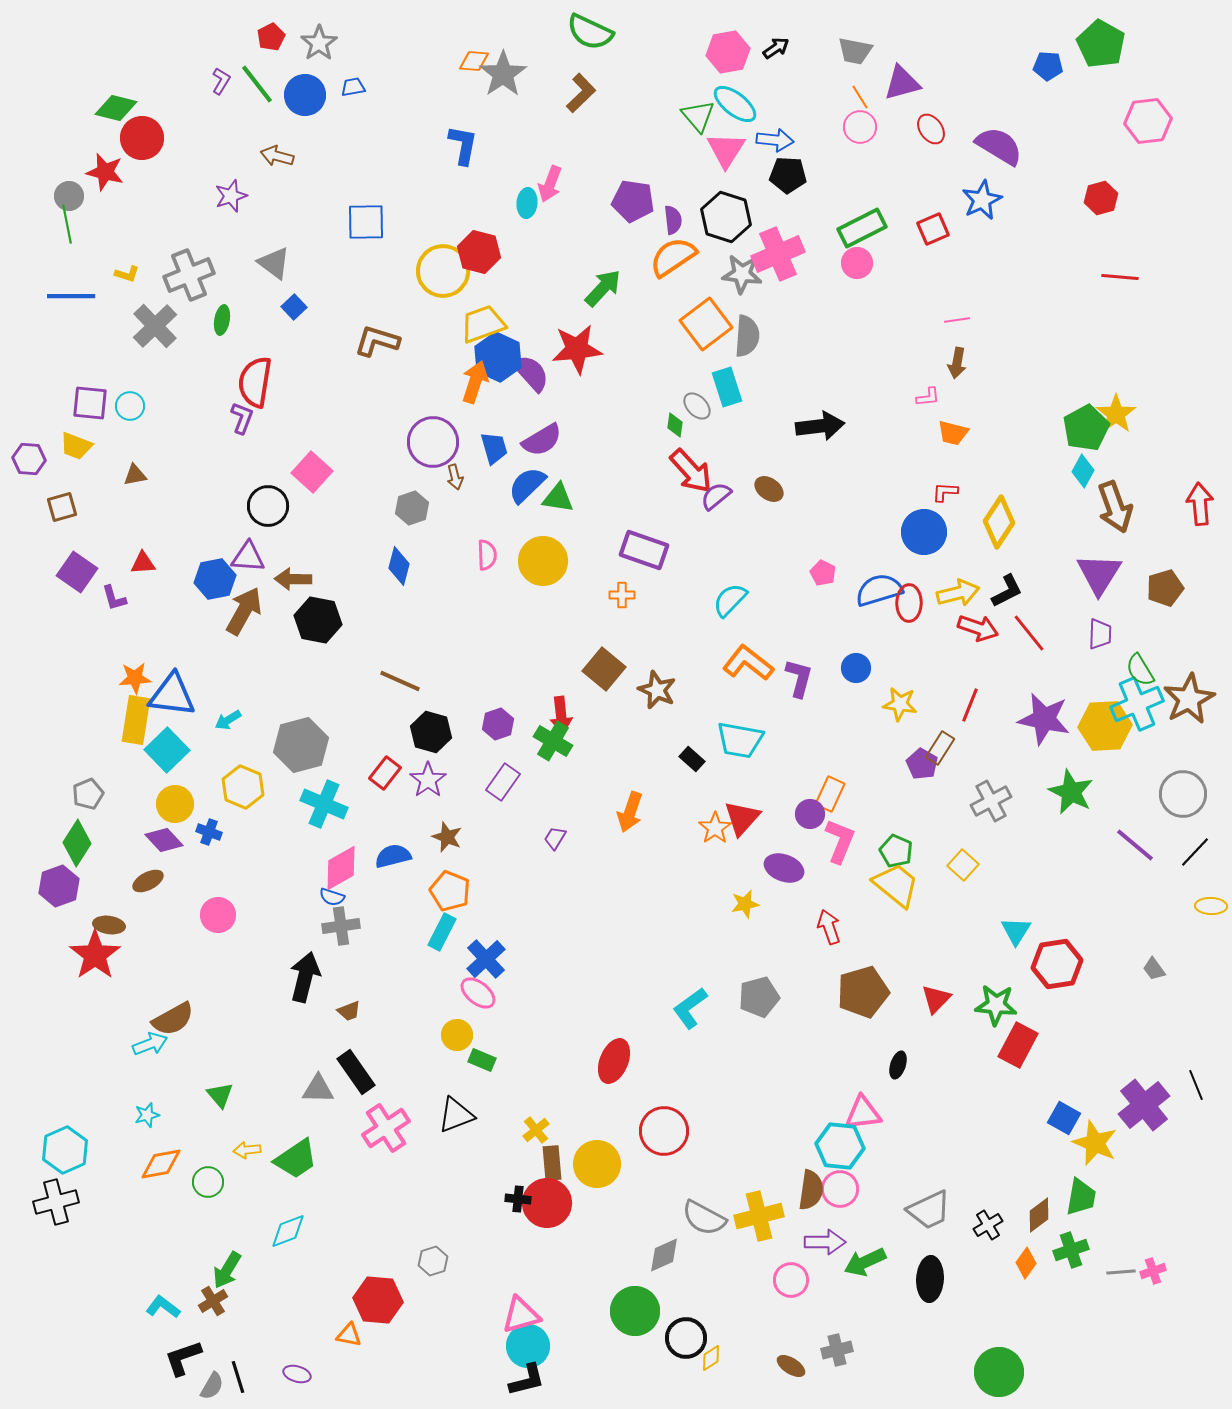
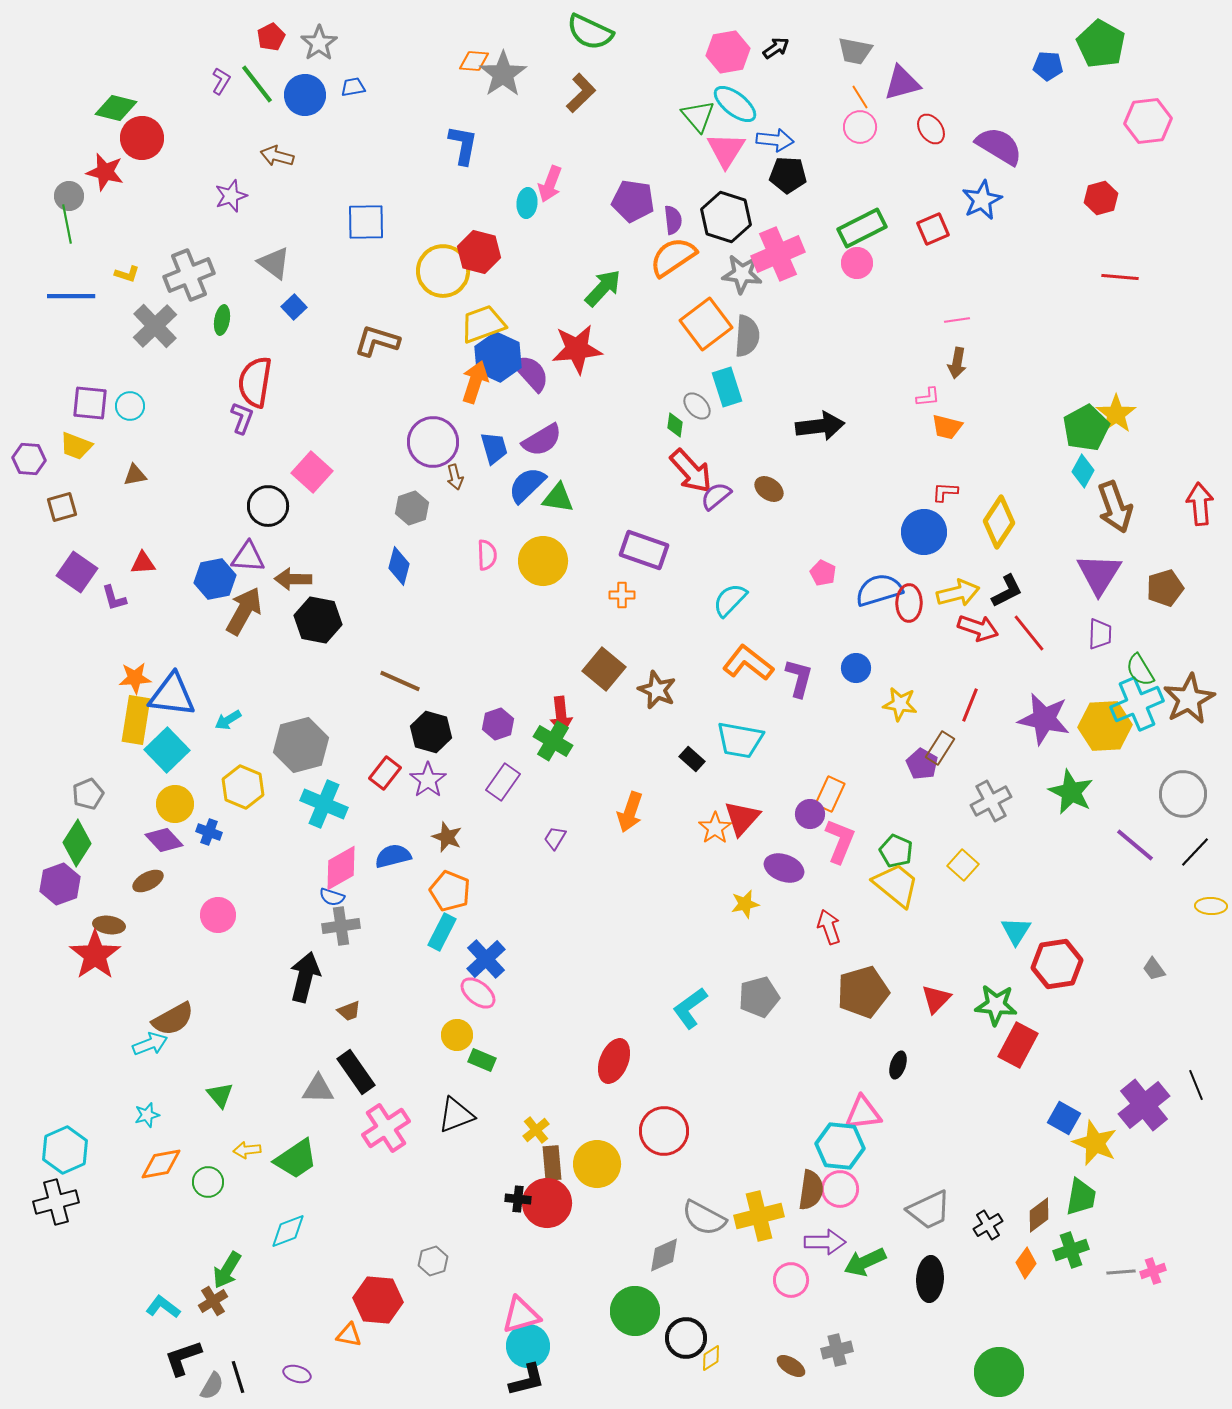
orange trapezoid at (953, 433): moved 6 px left, 6 px up
purple hexagon at (59, 886): moved 1 px right, 2 px up
